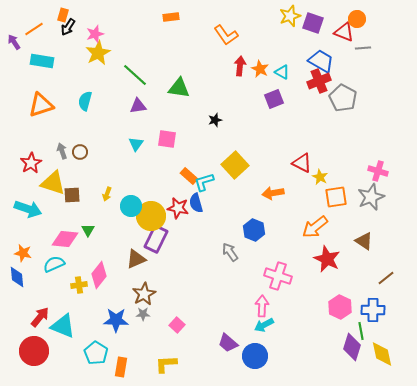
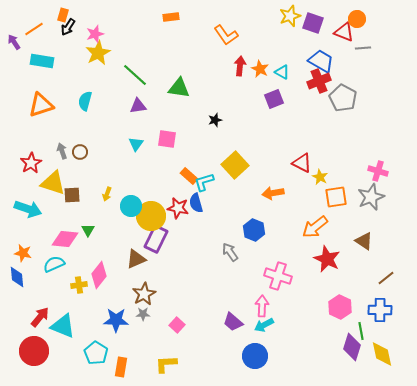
blue cross at (373, 310): moved 7 px right
purple trapezoid at (228, 343): moved 5 px right, 21 px up
